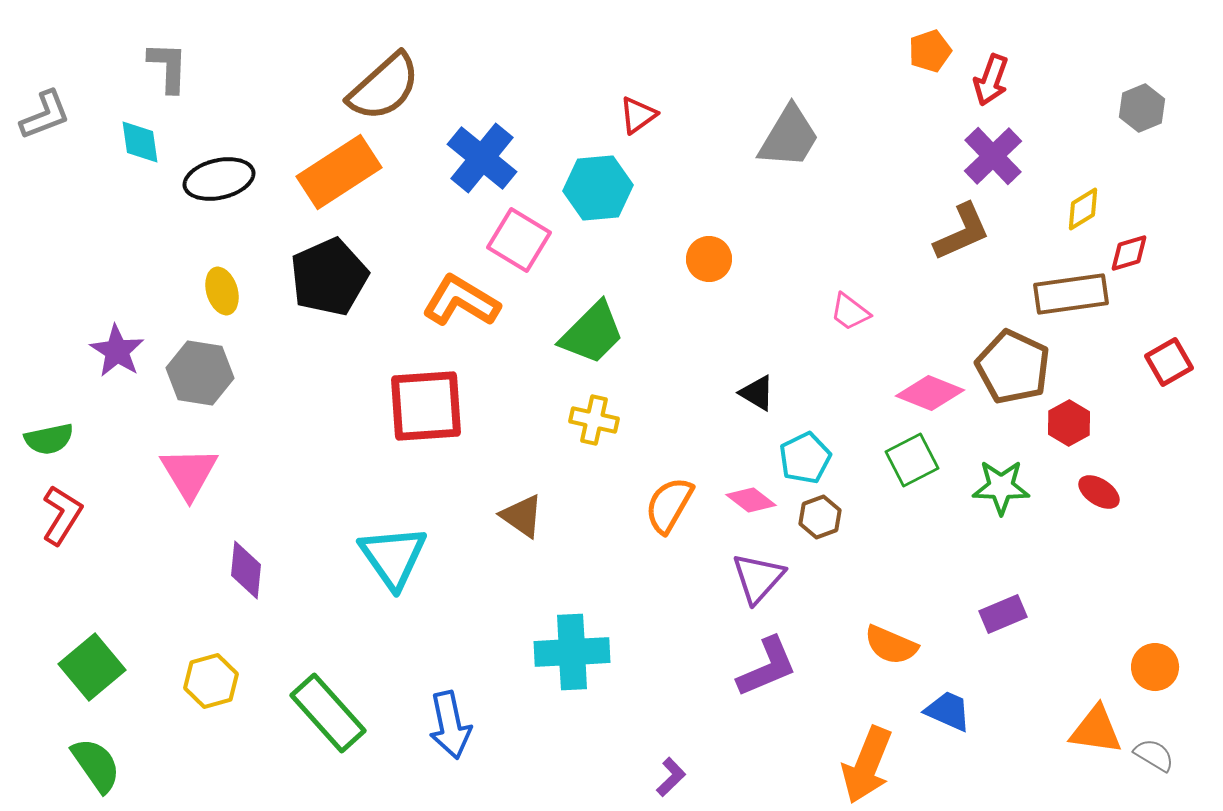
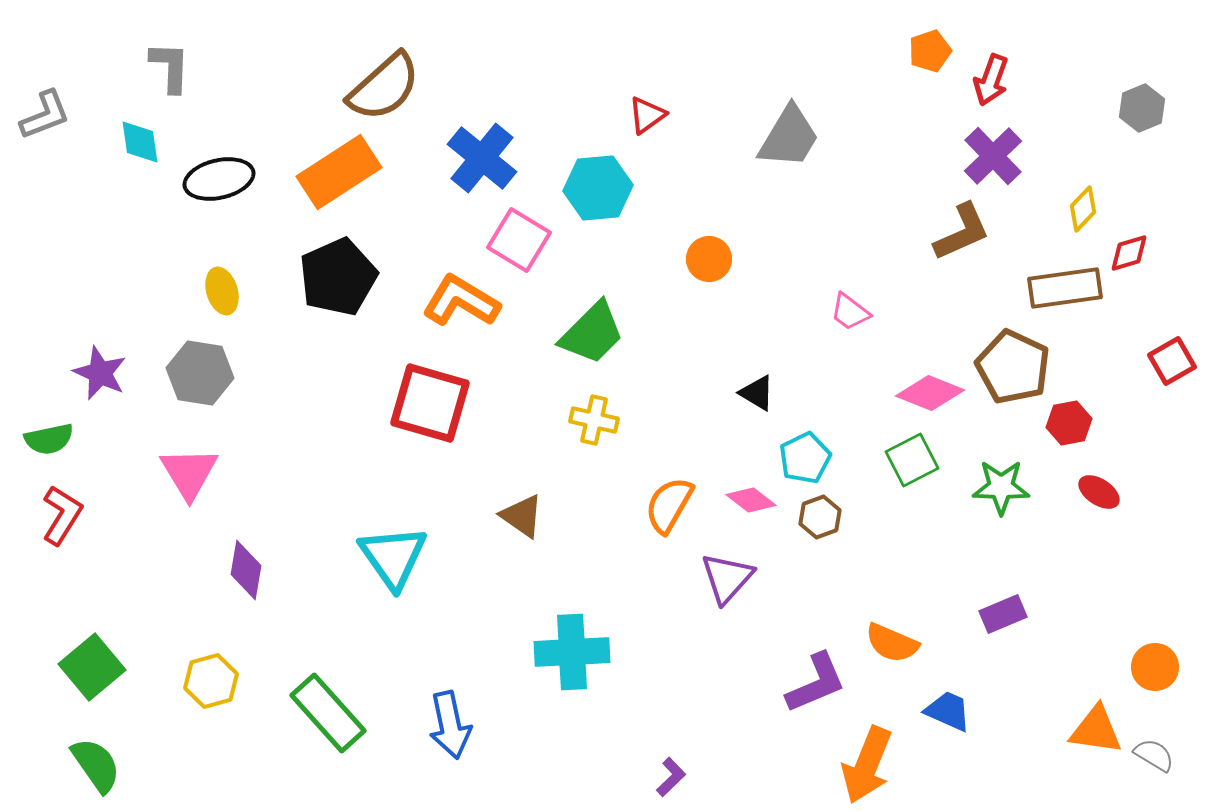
gray L-shape at (168, 67): moved 2 px right
red triangle at (638, 115): moved 9 px right
yellow diamond at (1083, 209): rotated 15 degrees counterclockwise
black pentagon at (329, 277): moved 9 px right
brown rectangle at (1071, 294): moved 6 px left, 6 px up
purple star at (117, 351): moved 17 px left, 22 px down; rotated 8 degrees counterclockwise
red square at (1169, 362): moved 3 px right, 1 px up
red square at (426, 406): moved 4 px right, 3 px up; rotated 20 degrees clockwise
red hexagon at (1069, 423): rotated 18 degrees clockwise
purple diamond at (246, 570): rotated 4 degrees clockwise
purple triangle at (758, 578): moved 31 px left
orange semicircle at (891, 645): moved 1 px right, 2 px up
purple L-shape at (767, 667): moved 49 px right, 16 px down
